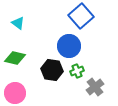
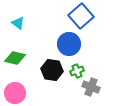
blue circle: moved 2 px up
gray cross: moved 4 px left; rotated 30 degrees counterclockwise
